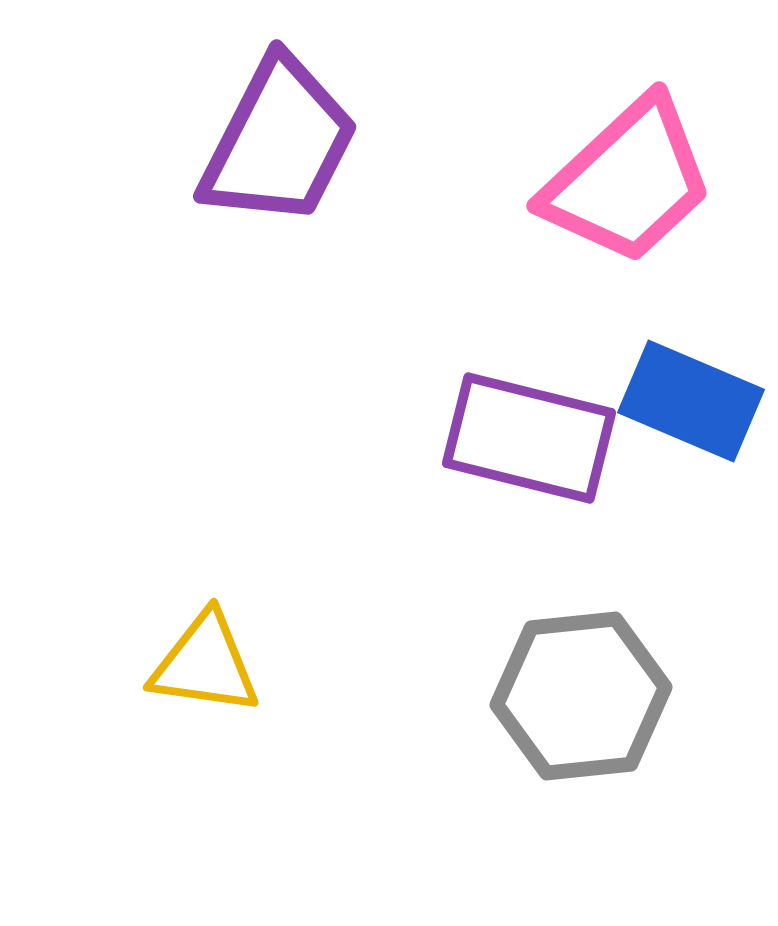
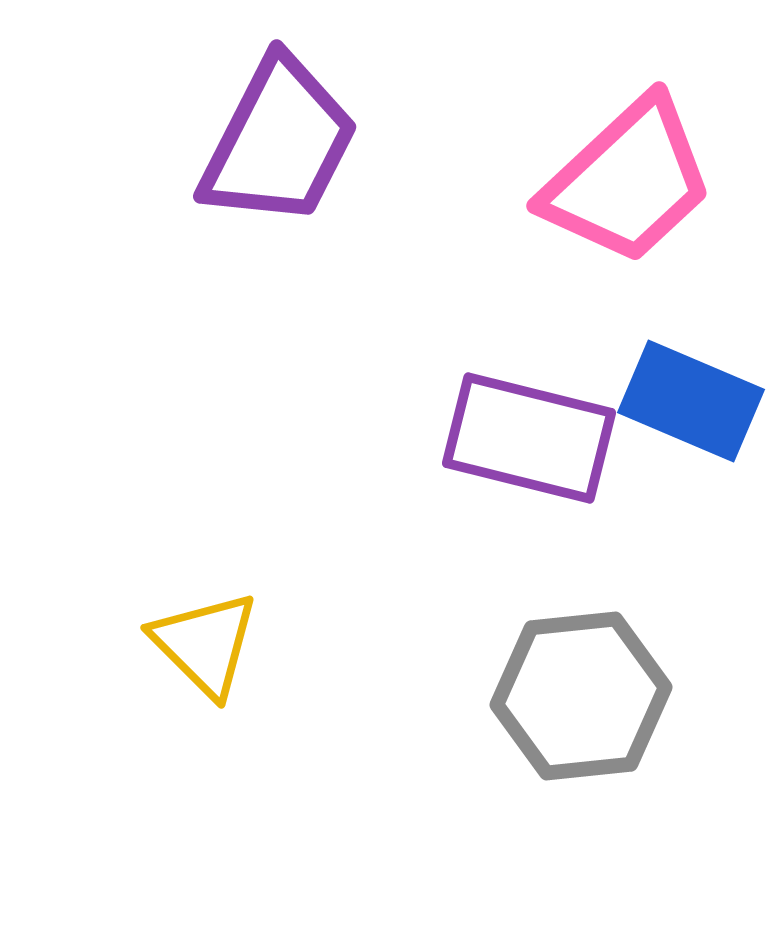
yellow triangle: moved 20 px up; rotated 37 degrees clockwise
